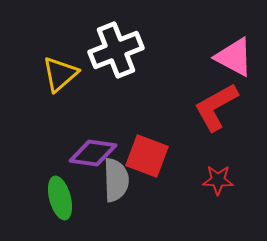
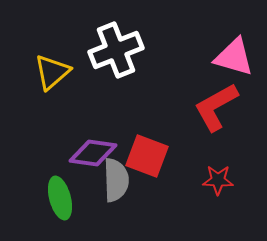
pink triangle: rotated 12 degrees counterclockwise
yellow triangle: moved 8 px left, 2 px up
